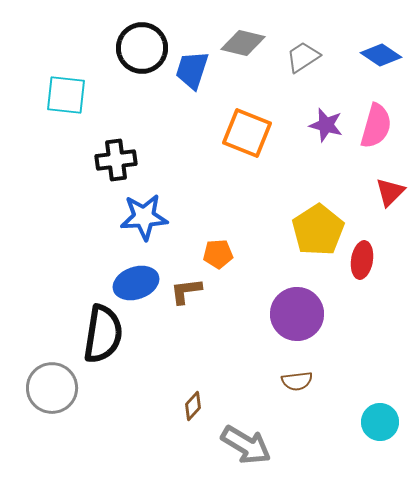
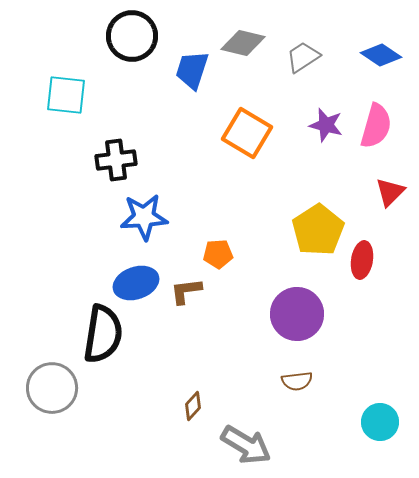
black circle: moved 10 px left, 12 px up
orange square: rotated 9 degrees clockwise
